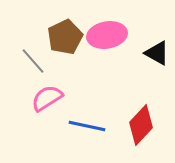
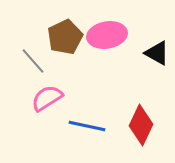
red diamond: rotated 18 degrees counterclockwise
